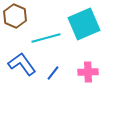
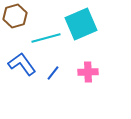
brown hexagon: rotated 20 degrees clockwise
cyan square: moved 3 px left
